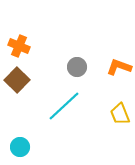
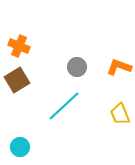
brown square: rotated 15 degrees clockwise
